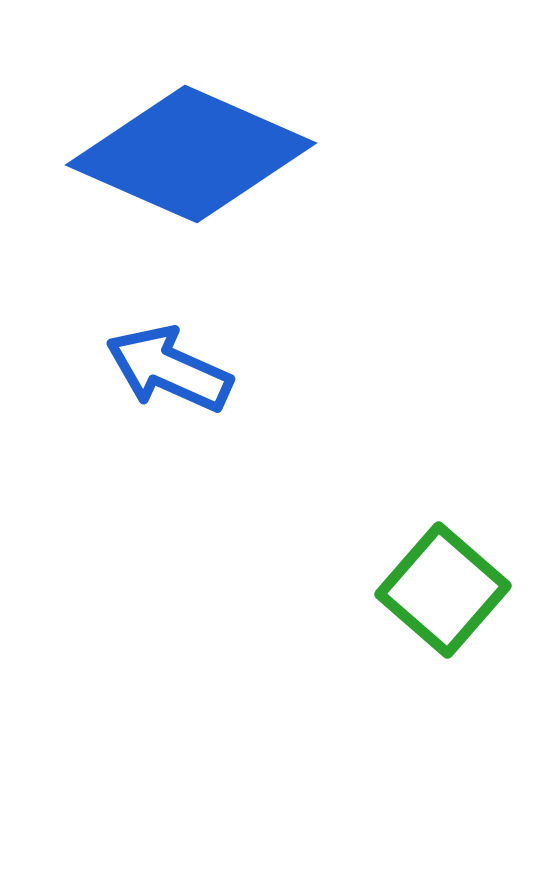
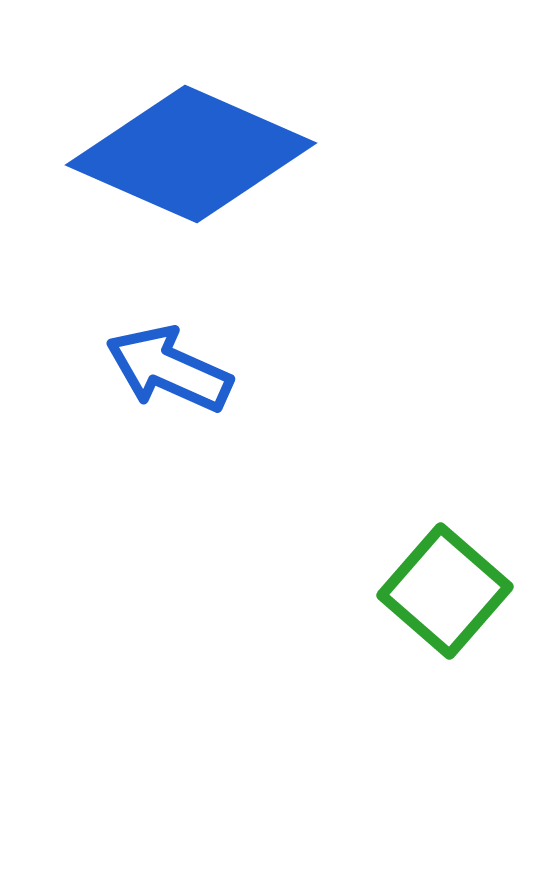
green square: moved 2 px right, 1 px down
